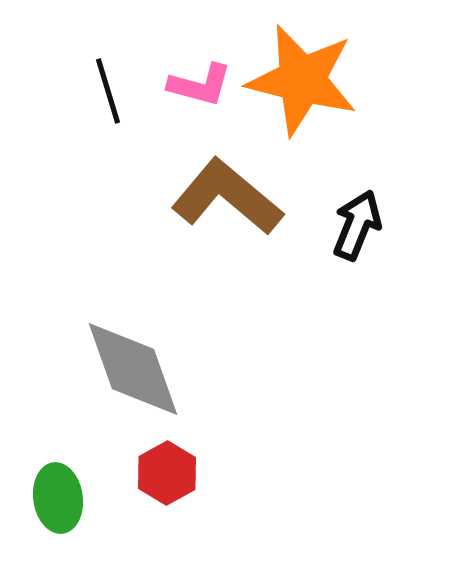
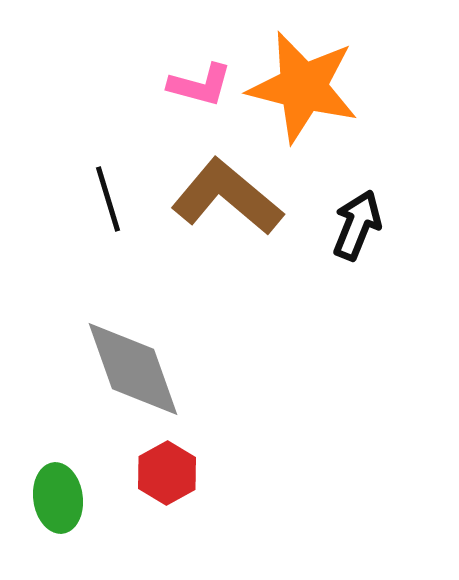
orange star: moved 1 px right, 7 px down
black line: moved 108 px down
